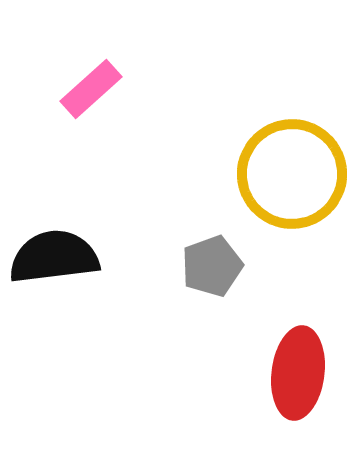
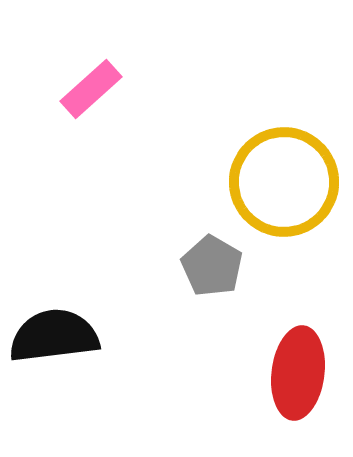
yellow circle: moved 8 px left, 8 px down
black semicircle: moved 79 px down
gray pentagon: rotated 22 degrees counterclockwise
